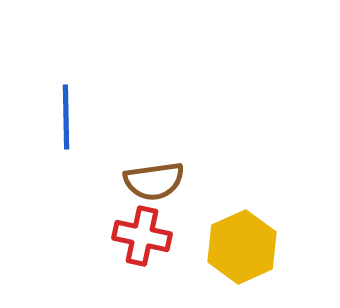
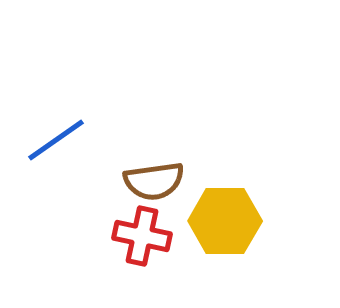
blue line: moved 10 px left, 23 px down; rotated 56 degrees clockwise
yellow hexagon: moved 17 px left, 26 px up; rotated 24 degrees clockwise
